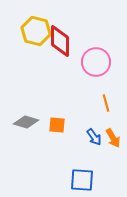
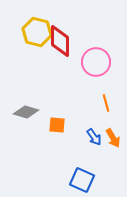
yellow hexagon: moved 1 px right, 1 px down
gray diamond: moved 10 px up
blue square: rotated 20 degrees clockwise
